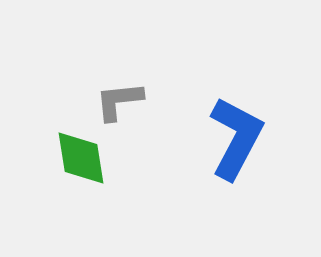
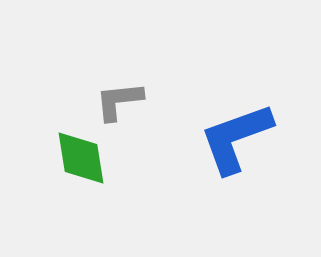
blue L-shape: rotated 138 degrees counterclockwise
